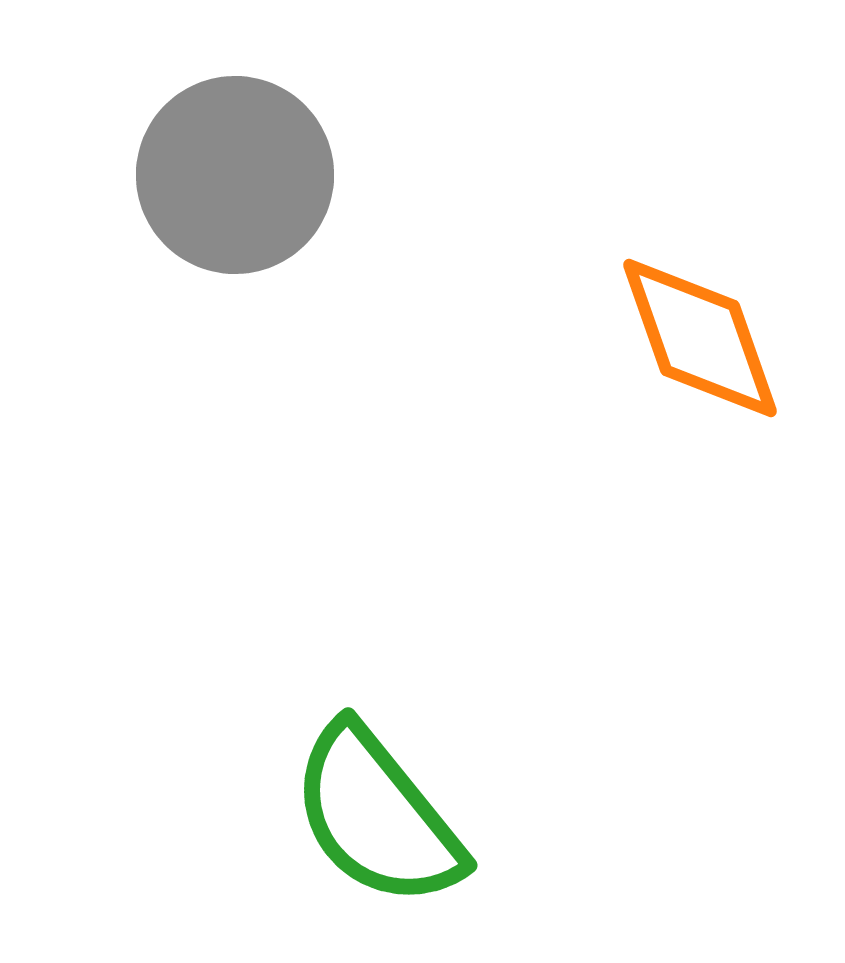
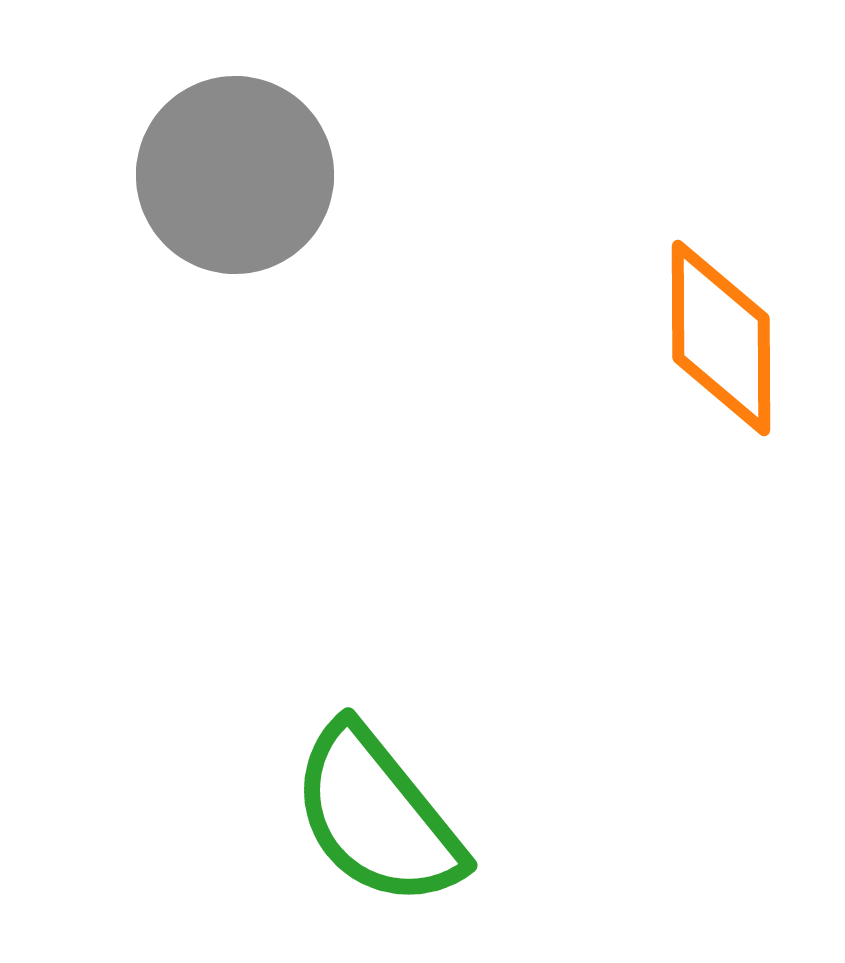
orange diamond: moved 21 px right; rotated 19 degrees clockwise
